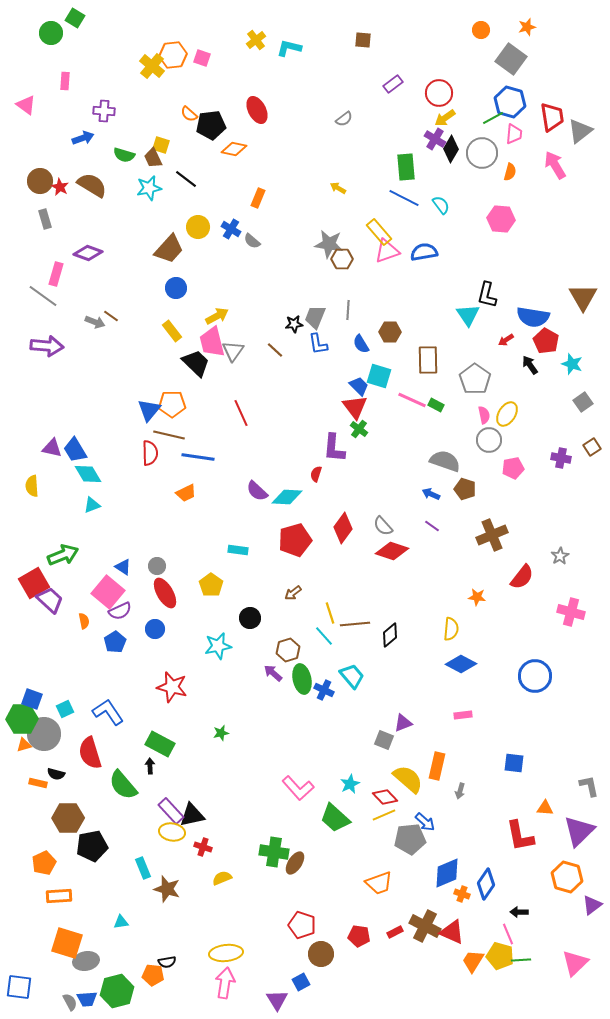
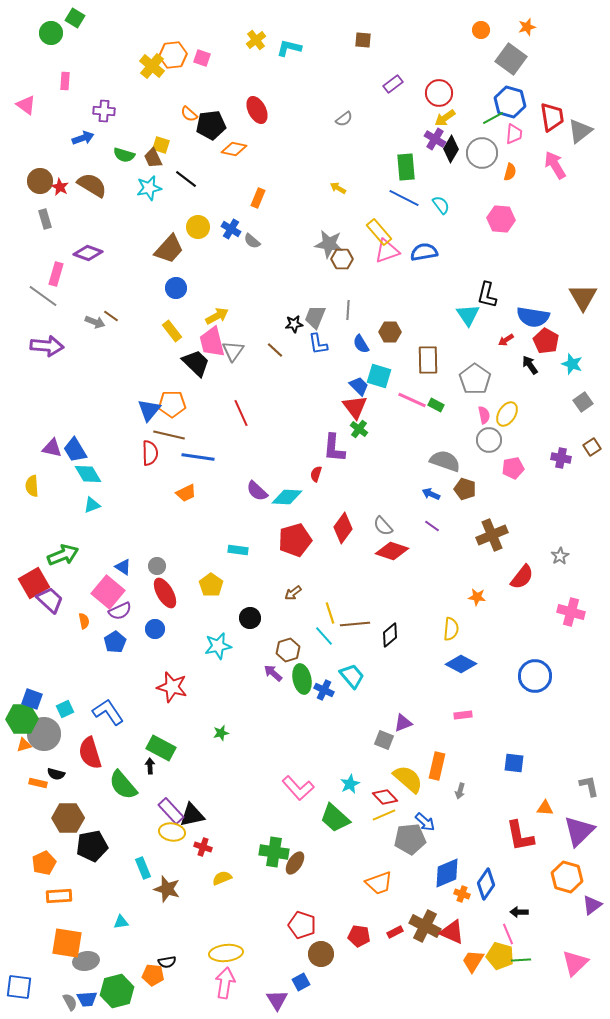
green rectangle at (160, 744): moved 1 px right, 4 px down
orange square at (67, 943): rotated 8 degrees counterclockwise
